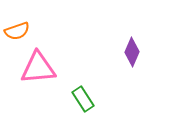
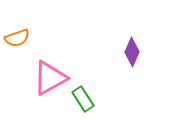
orange semicircle: moved 7 px down
pink triangle: moved 12 px right, 10 px down; rotated 24 degrees counterclockwise
